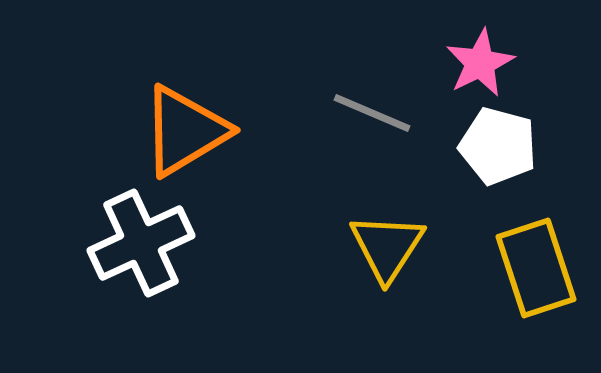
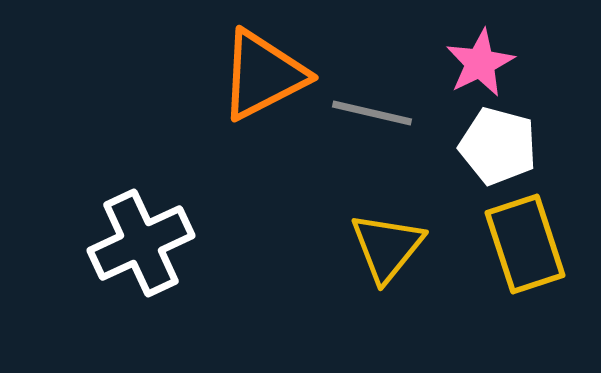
gray line: rotated 10 degrees counterclockwise
orange triangle: moved 78 px right, 56 px up; rotated 4 degrees clockwise
yellow triangle: rotated 6 degrees clockwise
yellow rectangle: moved 11 px left, 24 px up
